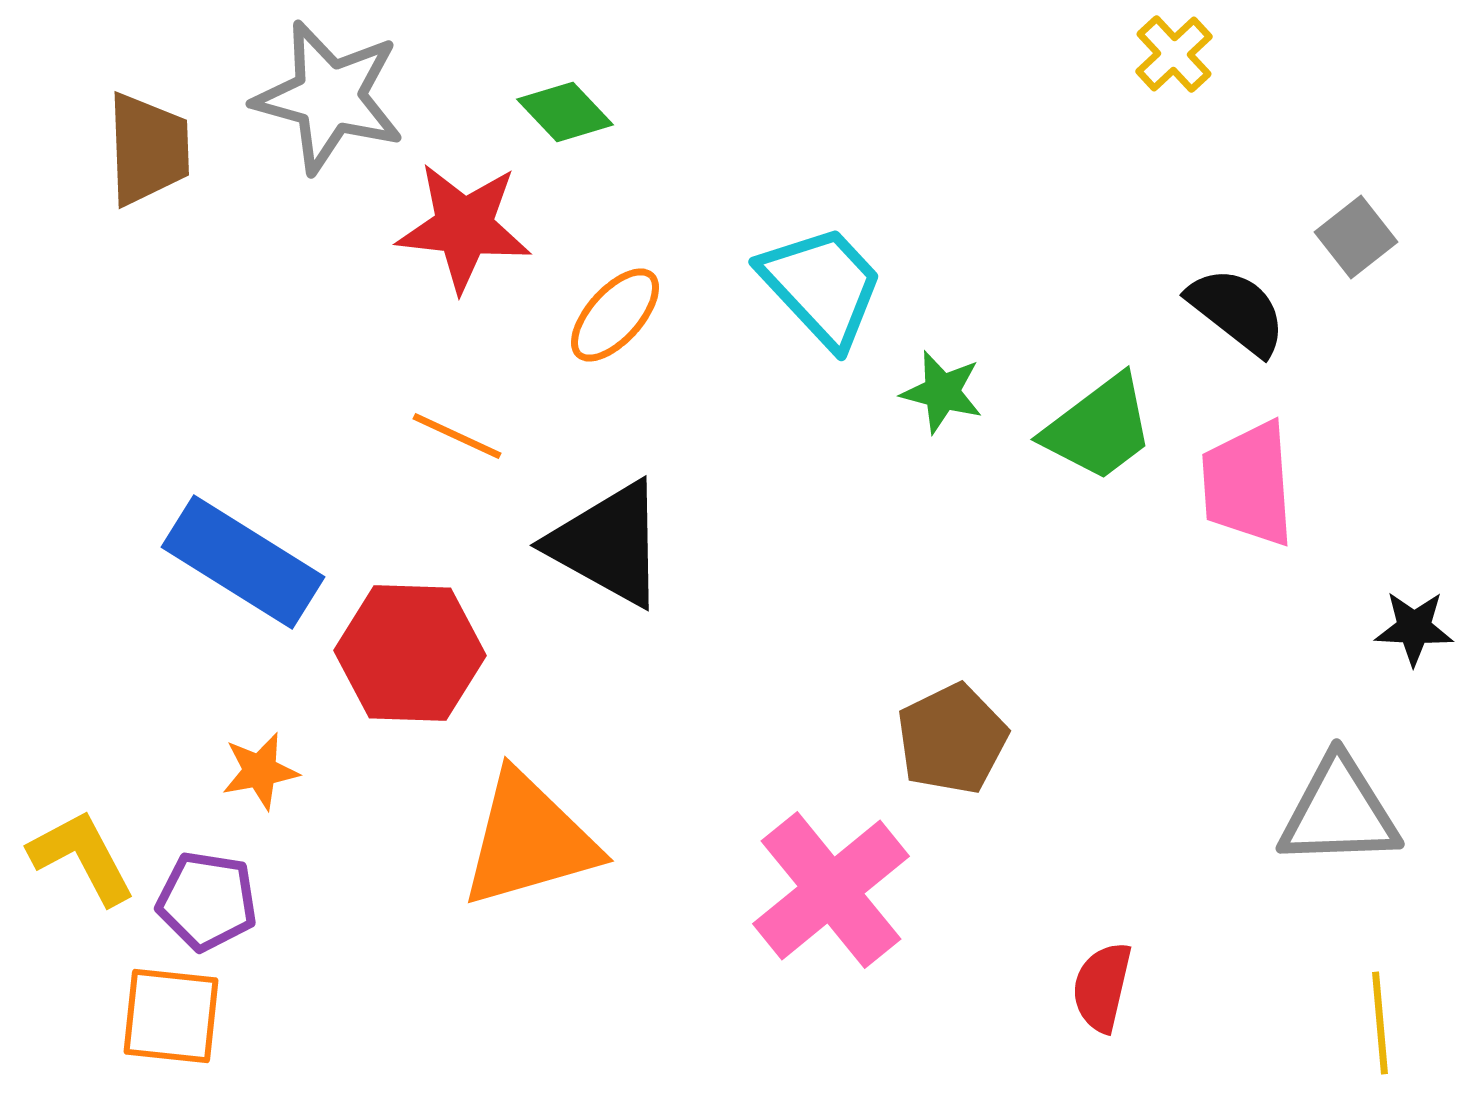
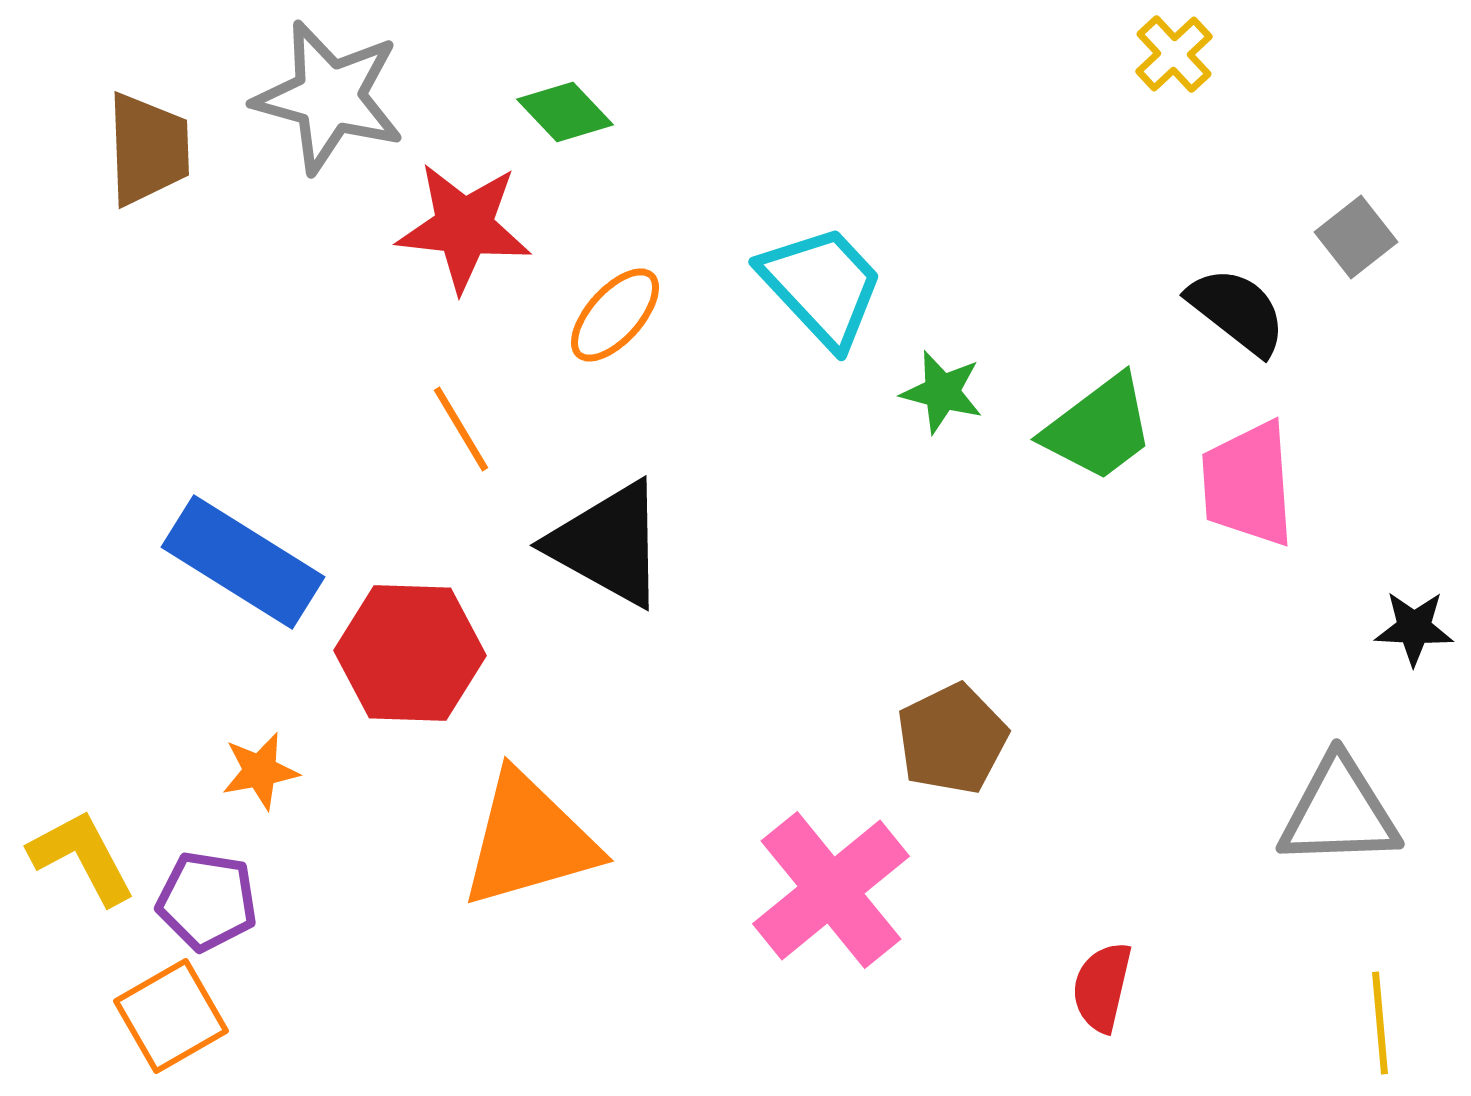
orange line: moved 4 px right, 7 px up; rotated 34 degrees clockwise
orange square: rotated 36 degrees counterclockwise
